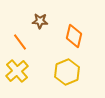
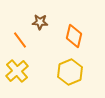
brown star: moved 1 px down
orange line: moved 2 px up
yellow hexagon: moved 3 px right
